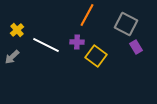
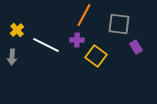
orange line: moved 3 px left
gray square: moved 7 px left; rotated 20 degrees counterclockwise
purple cross: moved 2 px up
gray arrow: rotated 42 degrees counterclockwise
